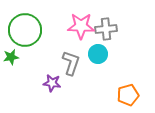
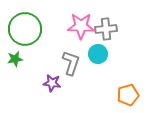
green circle: moved 1 px up
green star: moved 4 px right, 2 px down
